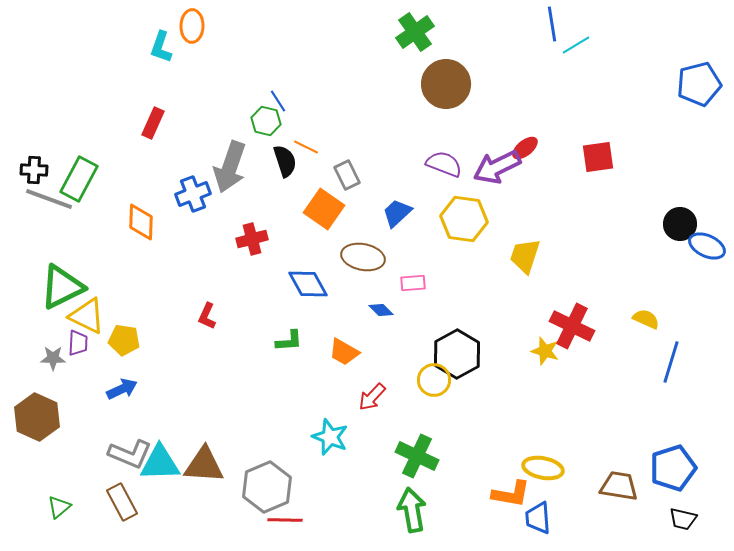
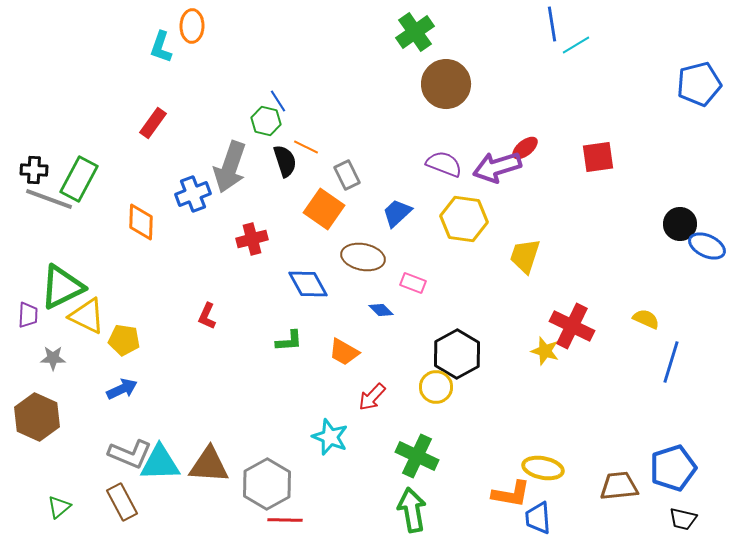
red rectangle at (153, 123): rotated 12 degrees clockwise
purple arrow at (497, 167): rotated 9 degrees clockwise
pink rectangle at (413, 283): rotated 25 degrees clockwise
purple trapezoid at (78, 343): moved 50 px left, 28 px up
yellow circle at (434, 380): moved 2 px right, 7 px down
brown triangle at (204, 465): moved 5 px right
brown trapezoid at (619, 486): rotated 15 degrees counterclockwise
gray hexagon at (267, 487): moved 3 px up; rotated 6 degrees counterclockwise
